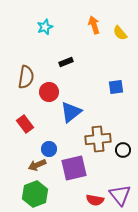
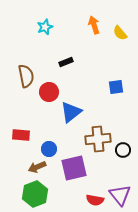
brown semicircle: moved 1 px up; rotated 20 degrees counterclockwise
red rectangle: moved 4 px left, 11 px down; rotated 48 degrees counterclockwise
brown arrow: moved 2 px down
